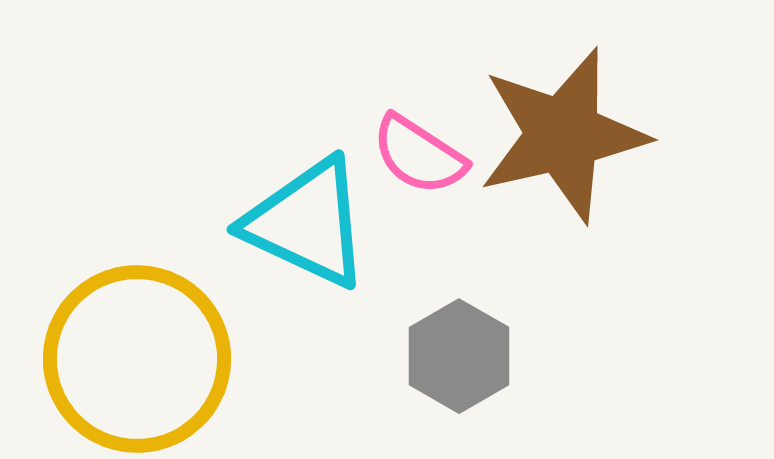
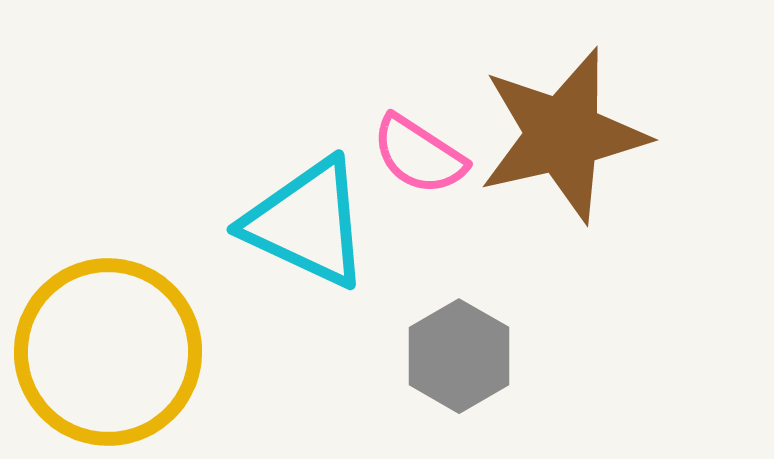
yellow circle: moved 29 px left, 7 px up
